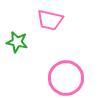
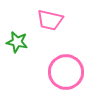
pink circle: moved 6 px up
